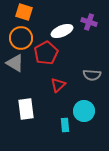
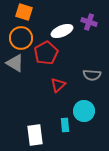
white rectangle: moved 9 px right, 26 px down
